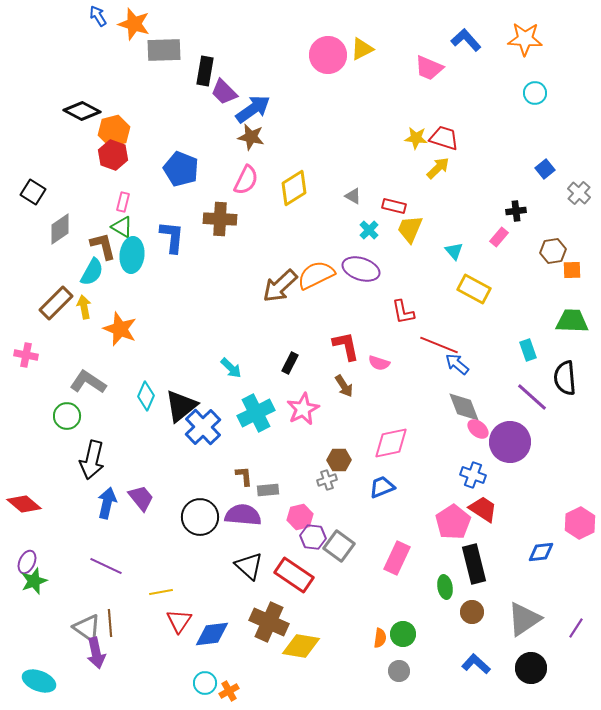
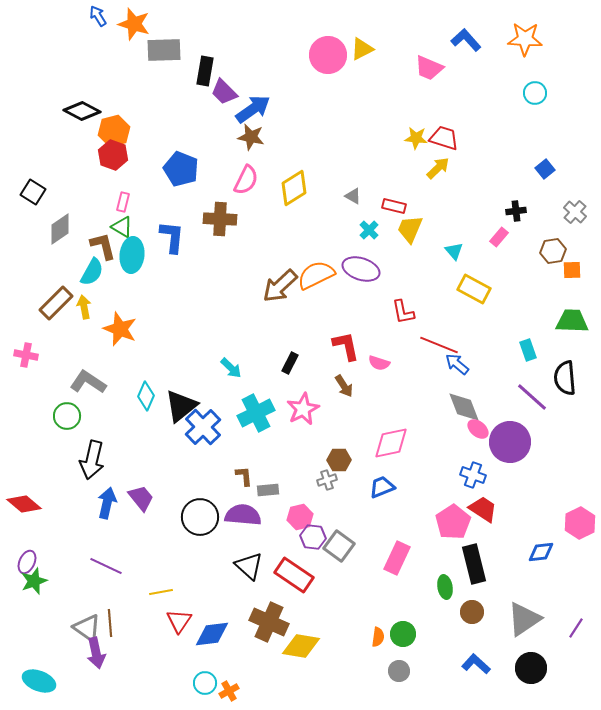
gray cross at (579, 193): moved 4 px left, 19 px down
orange semicircle at (380, 638): moved 2 px left, 1 px up
